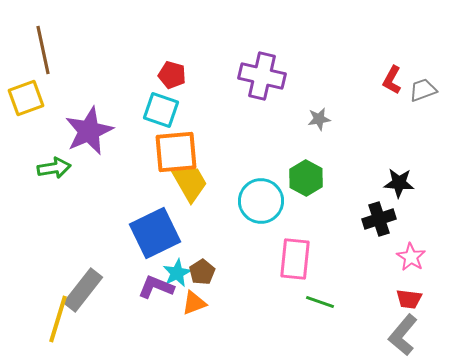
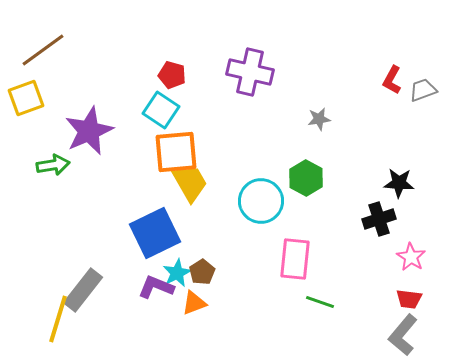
brown line: rotated 66 degrees clockwise
purple cross: moved 12 px left, 4 px up
cyan square: rotated 15 degrees clockwise
green arrow: moved 1 px left, 3 px up
